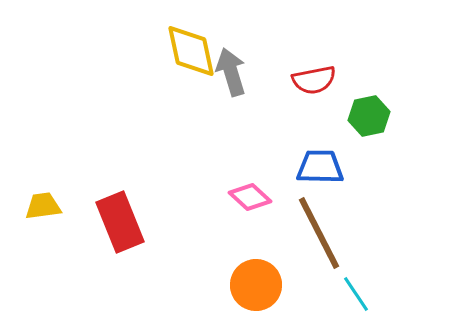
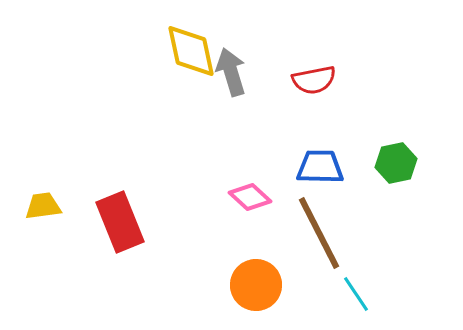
green hexagon: moved 27 px right, 47 px down
